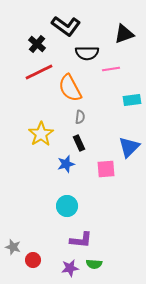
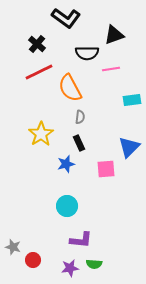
black L-shape: moved 8 px up
black triangle: moved 10 px left, 1 px down
